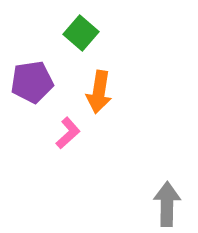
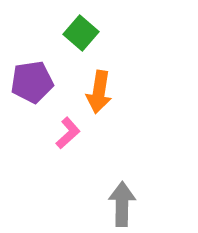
gray arrow: moved 45 px left
